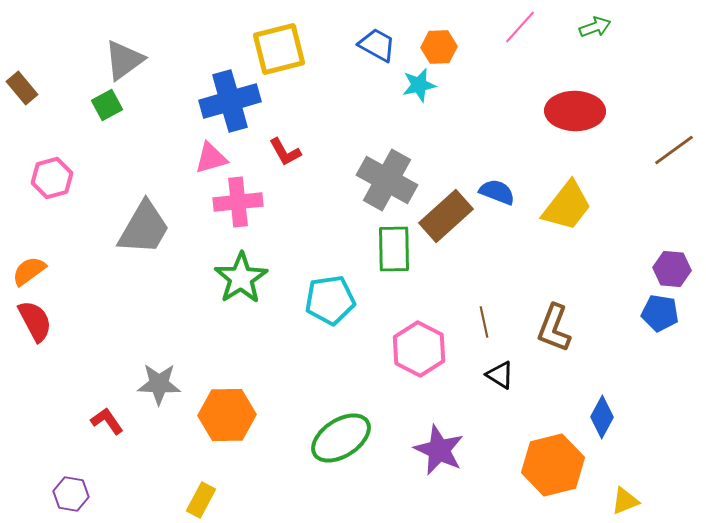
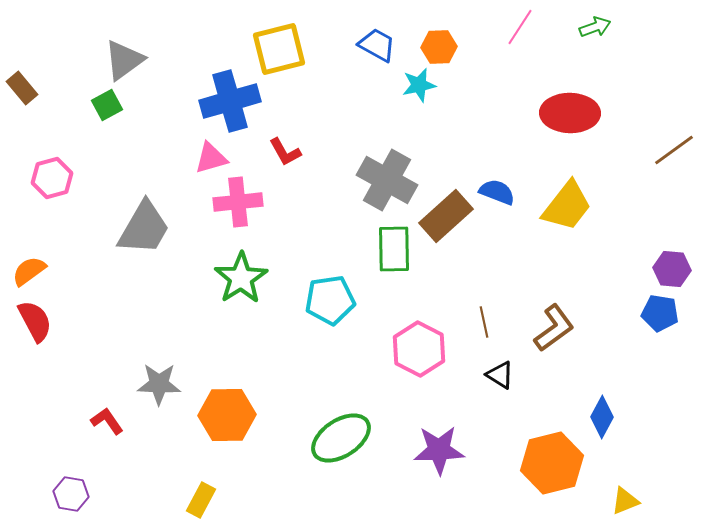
pink line at (520, 27): rotated 9 degrees counterclockwise
red ellipse at (575, 111): moved 5 px left, 2 px down
brown L-shape at (554, 328): rotated 147 degrees counterclockwise
purple star at (439, 450): rotated 27 degrees counterclockwise
orange hexagon at (553, 465): moved 1 px left, 2 px up
